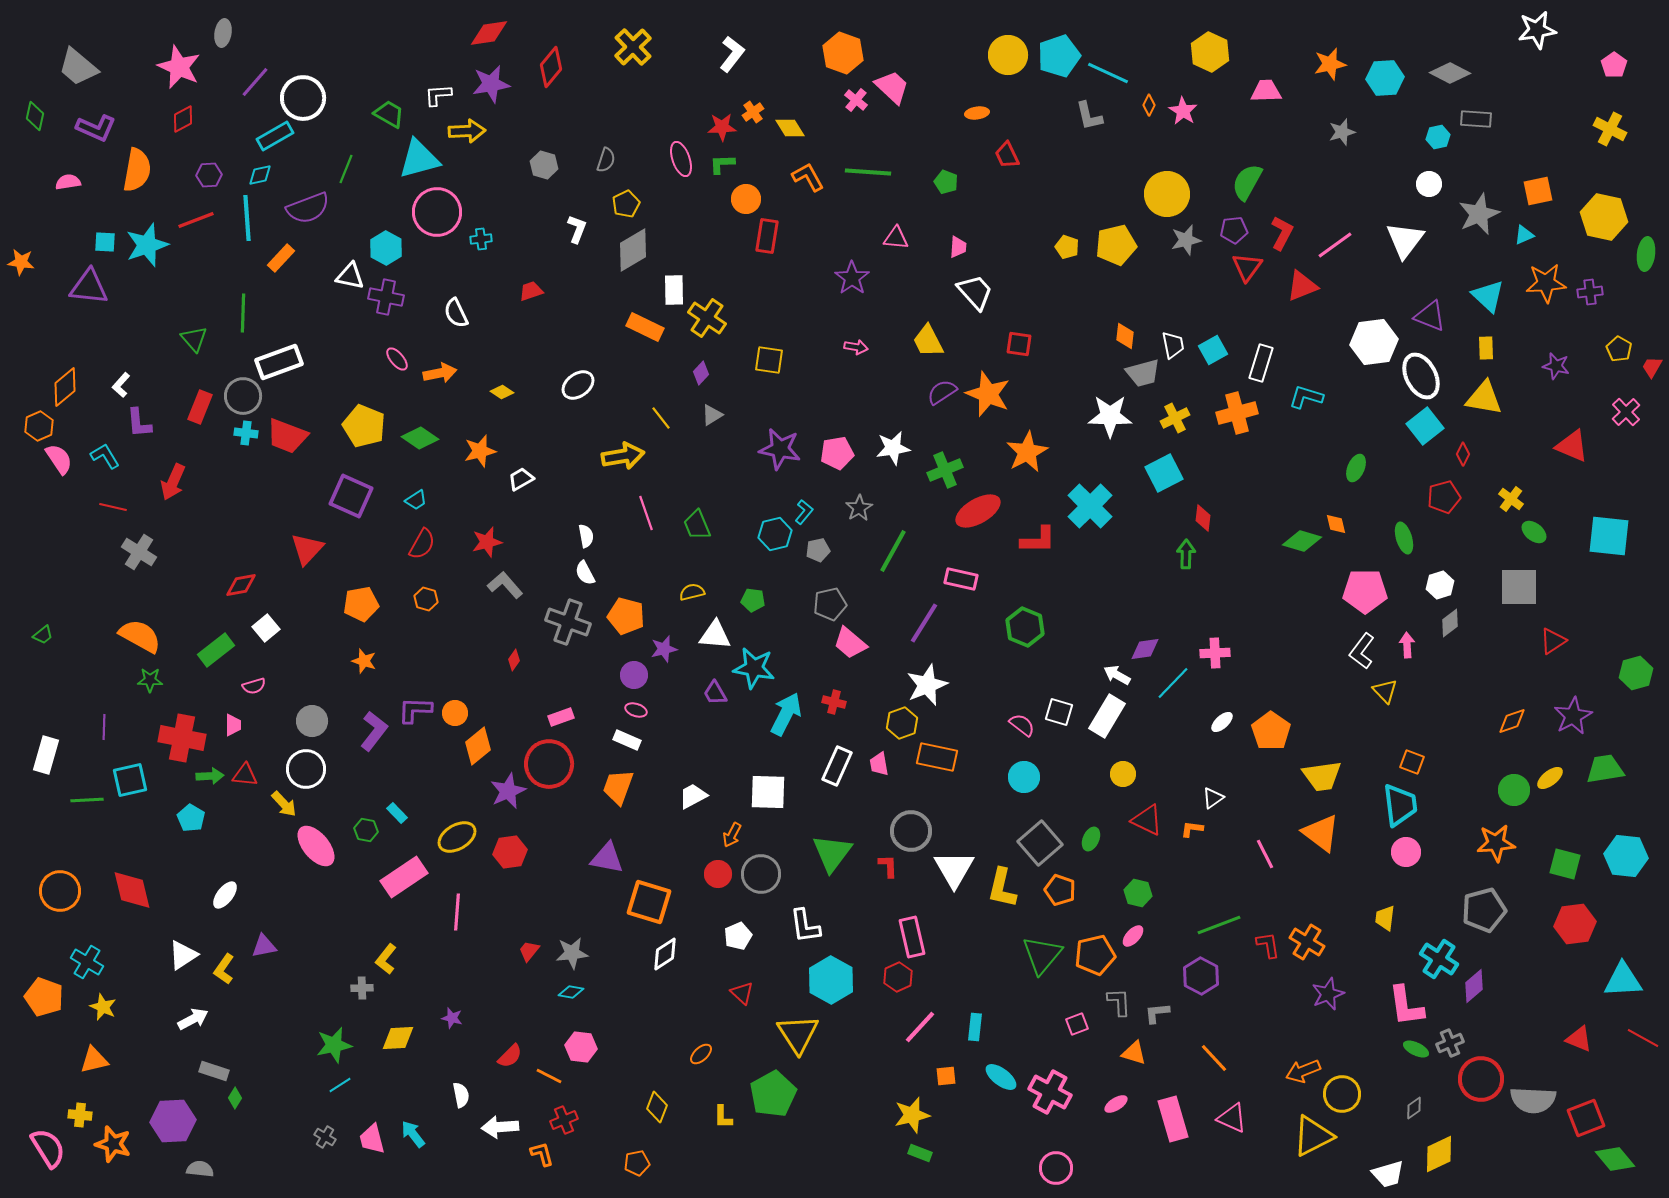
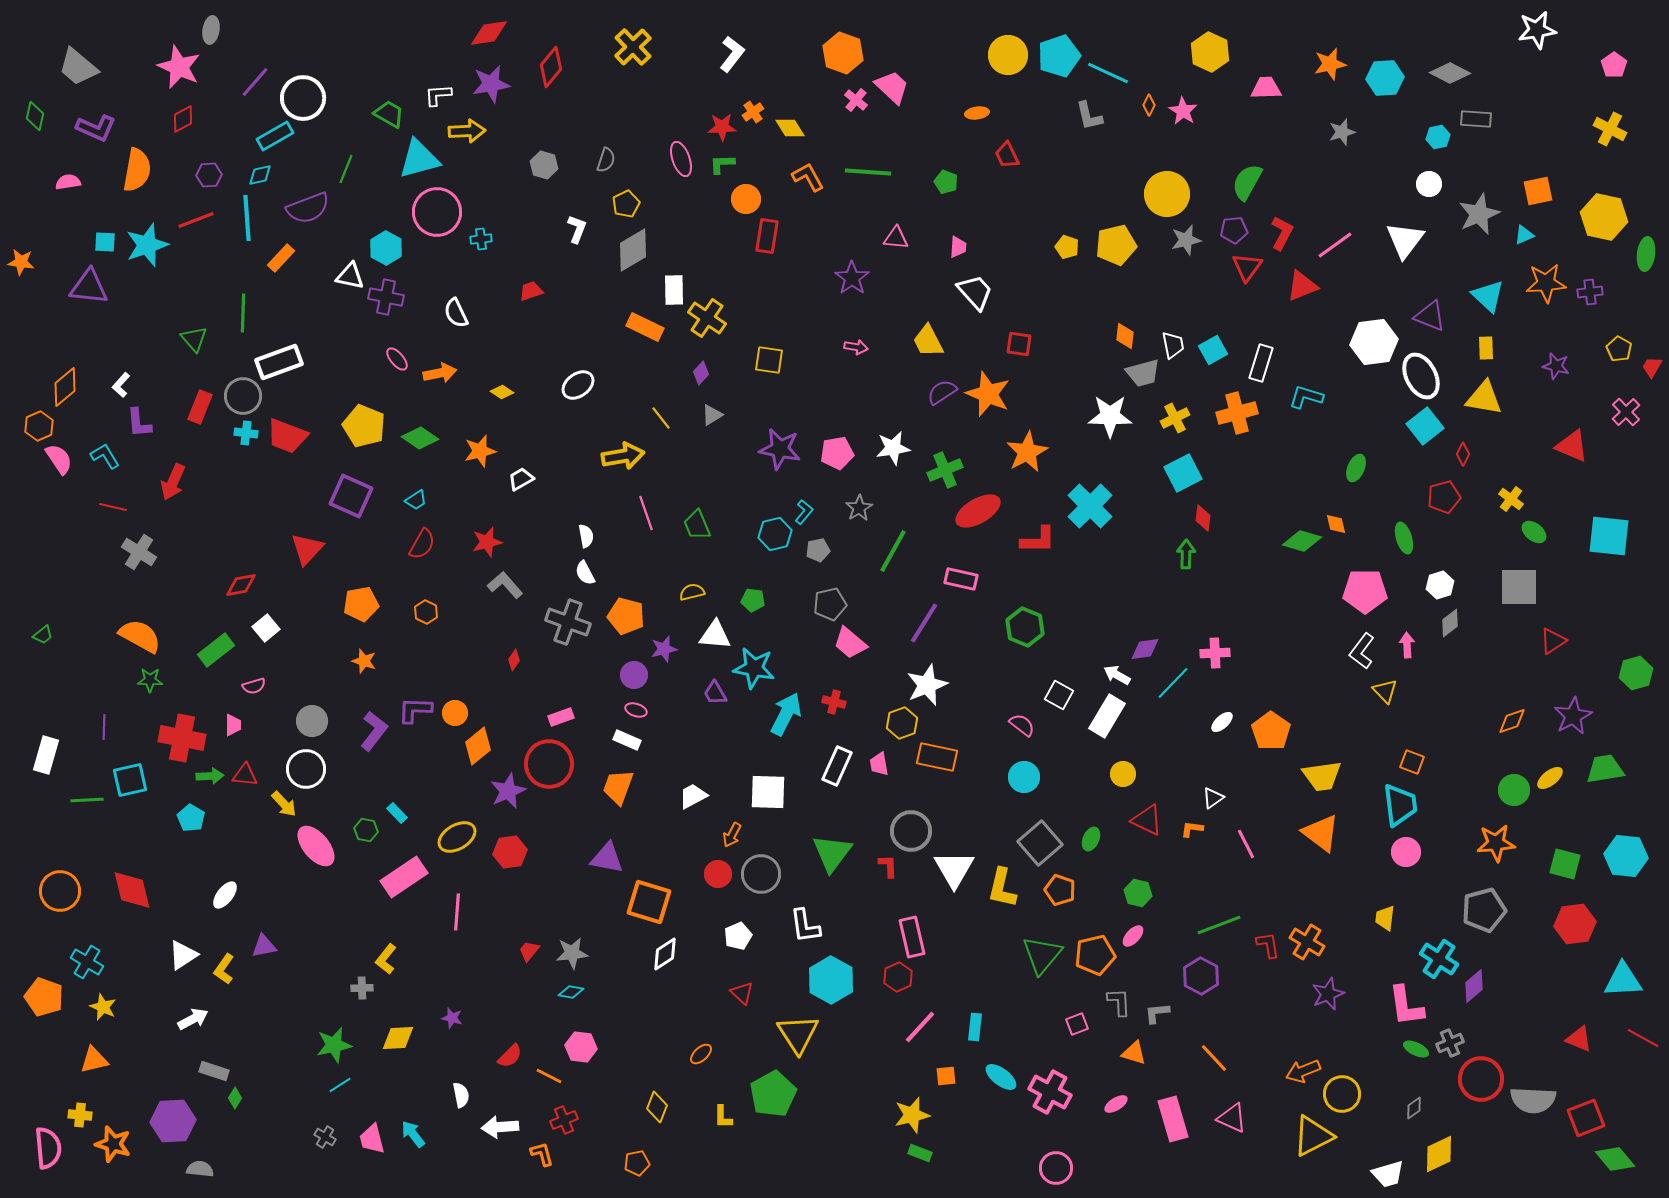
gray ellipse at (223, 33): moved 12 px left, 3 px up
pink trapezoid at (1266, 91): moved 3 px up
cyan square at (1164, 473): moved 19 px right
orange hexagon at (426, 599): moved 13 px down; rotated 10 degrees clockwise
white square at (1059, 712): moved 17 px up; rotated 12 degrees clockwise
pink line at (1265, 854): moved 19 px left, 10 px up
pink semicircle at (48, 1148): rotated 27 degrees clockwise
